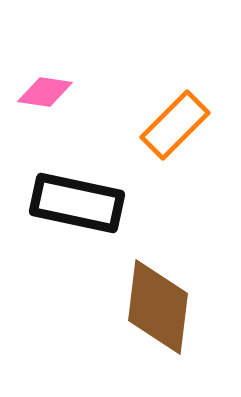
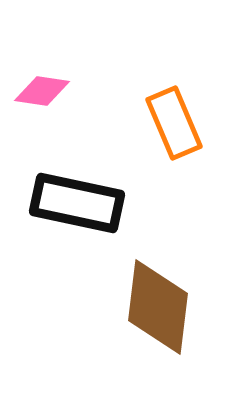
pink diamond: moved 3 px left, 1 px up
orange rectangle: moved 1 px left, 2 px up; rotated 68 degrees counterclockwise
